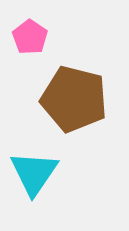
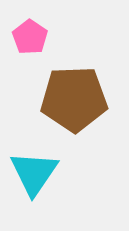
brown pentagon: rotated 16 degrees counterclockwise
